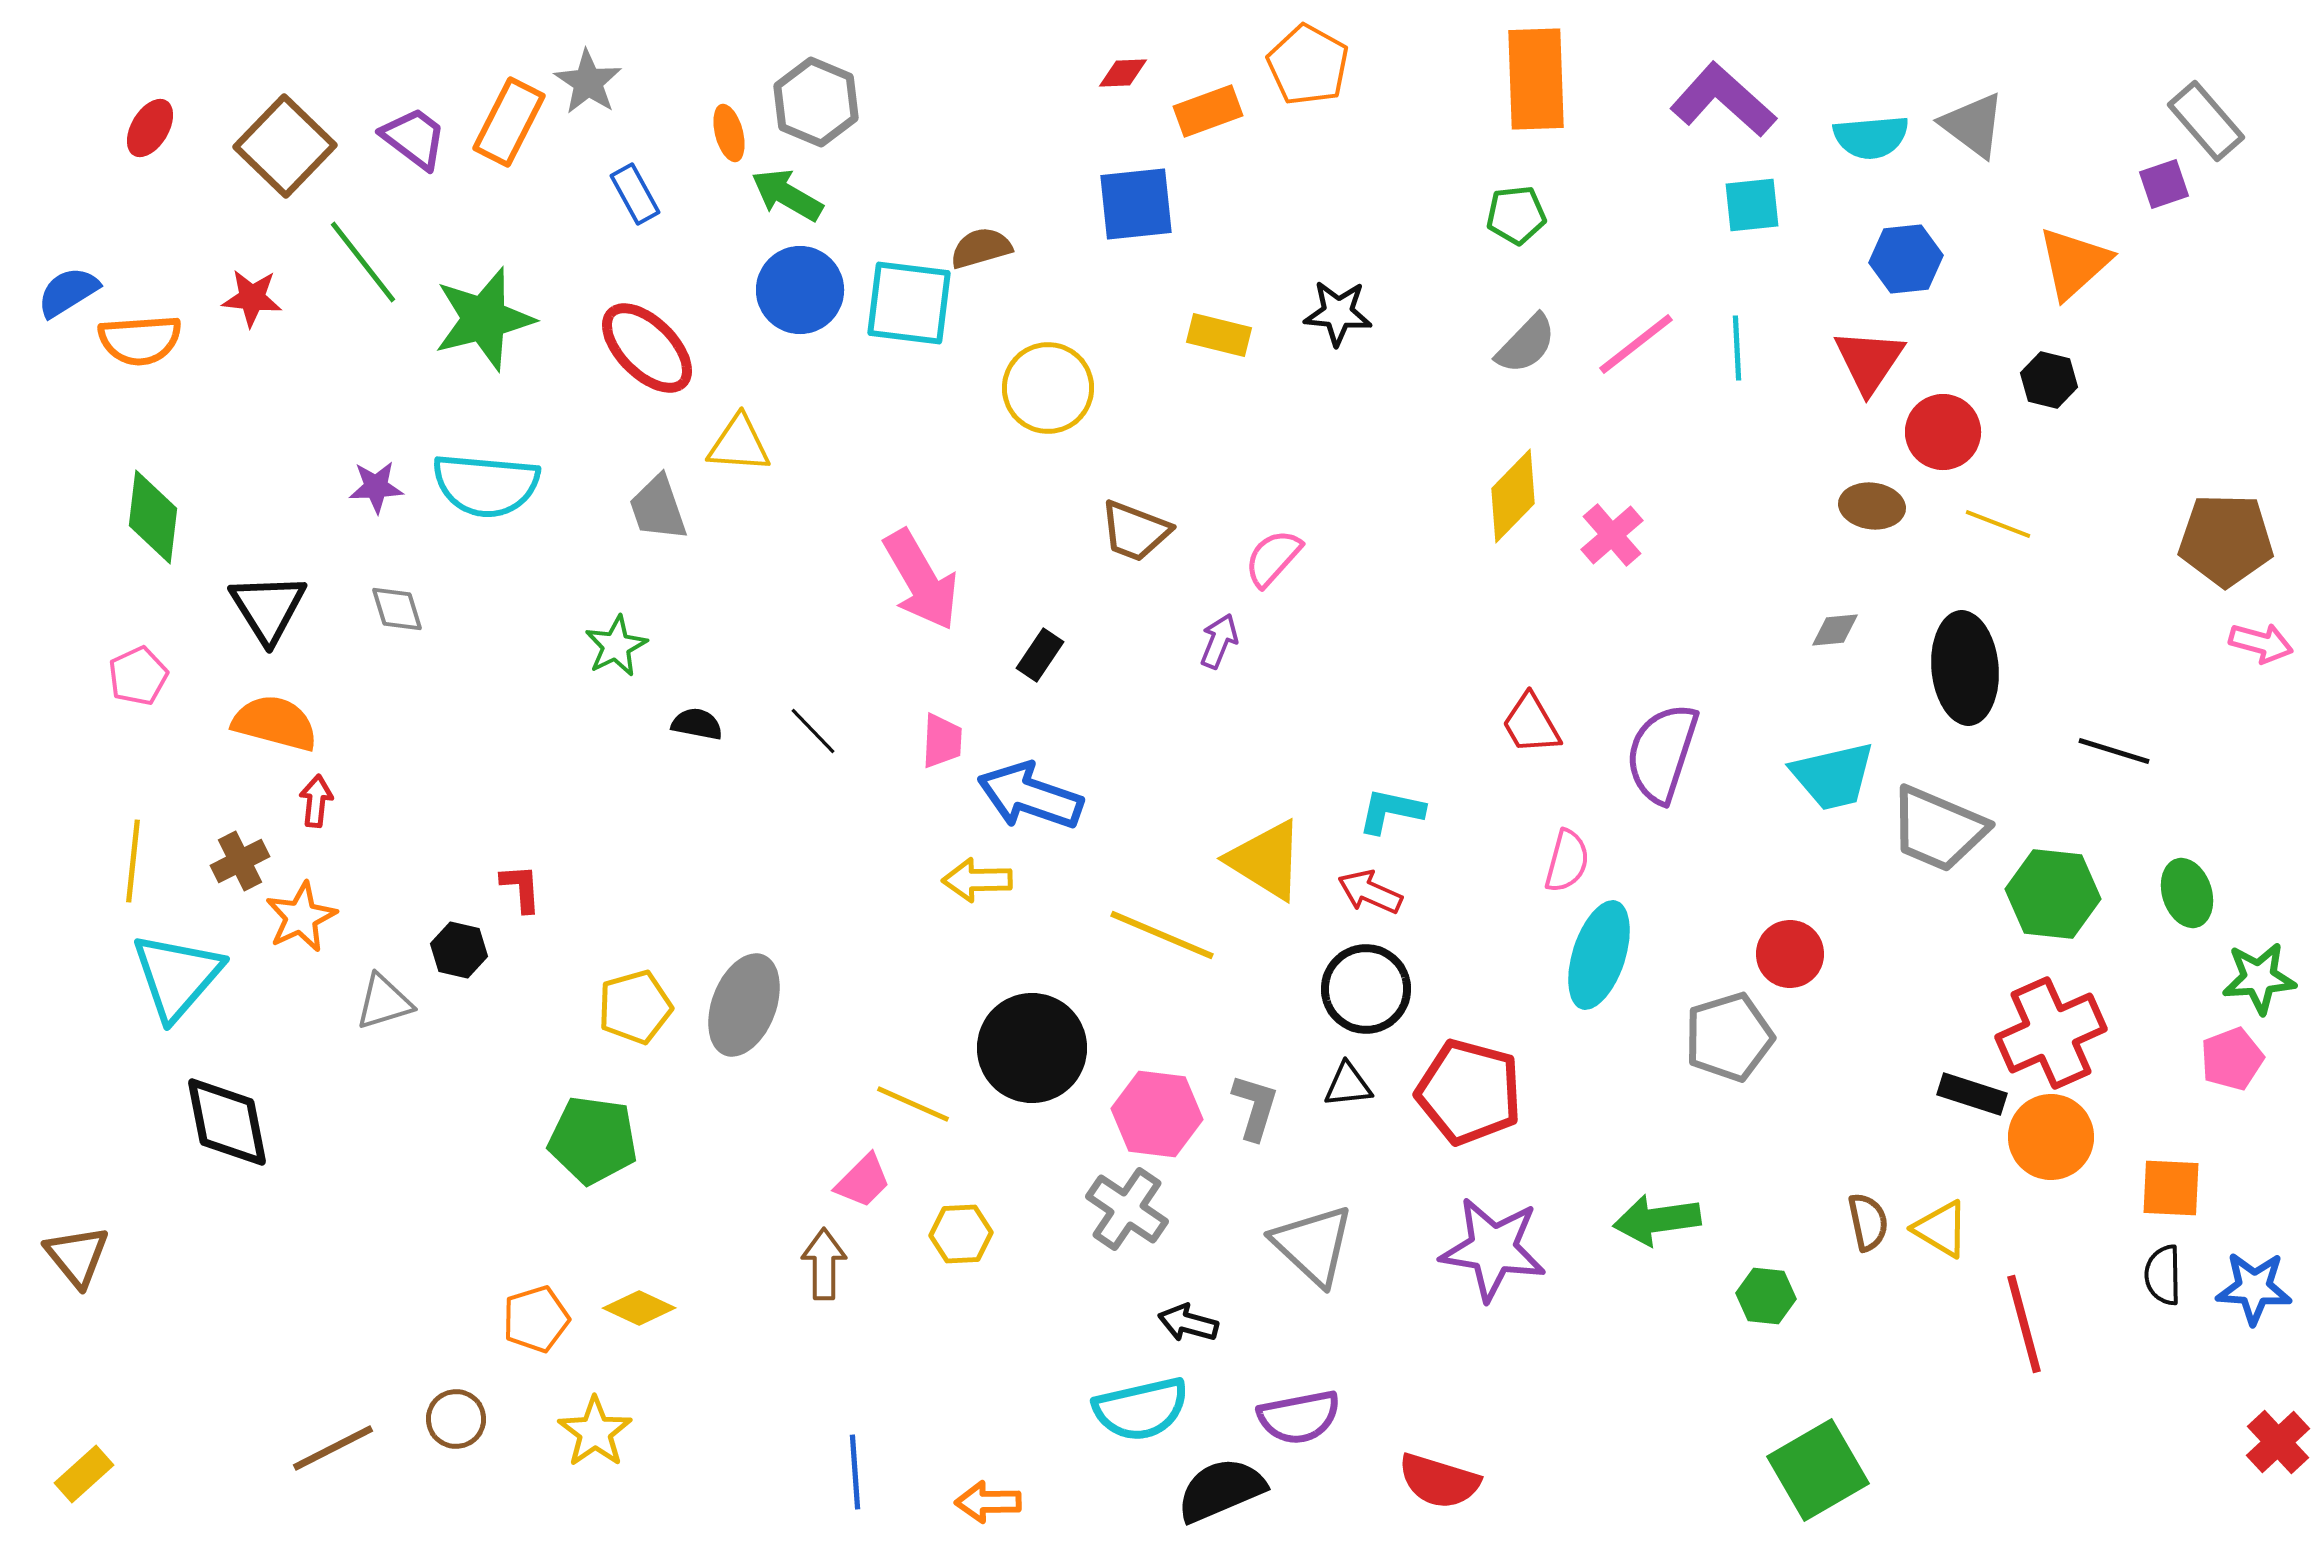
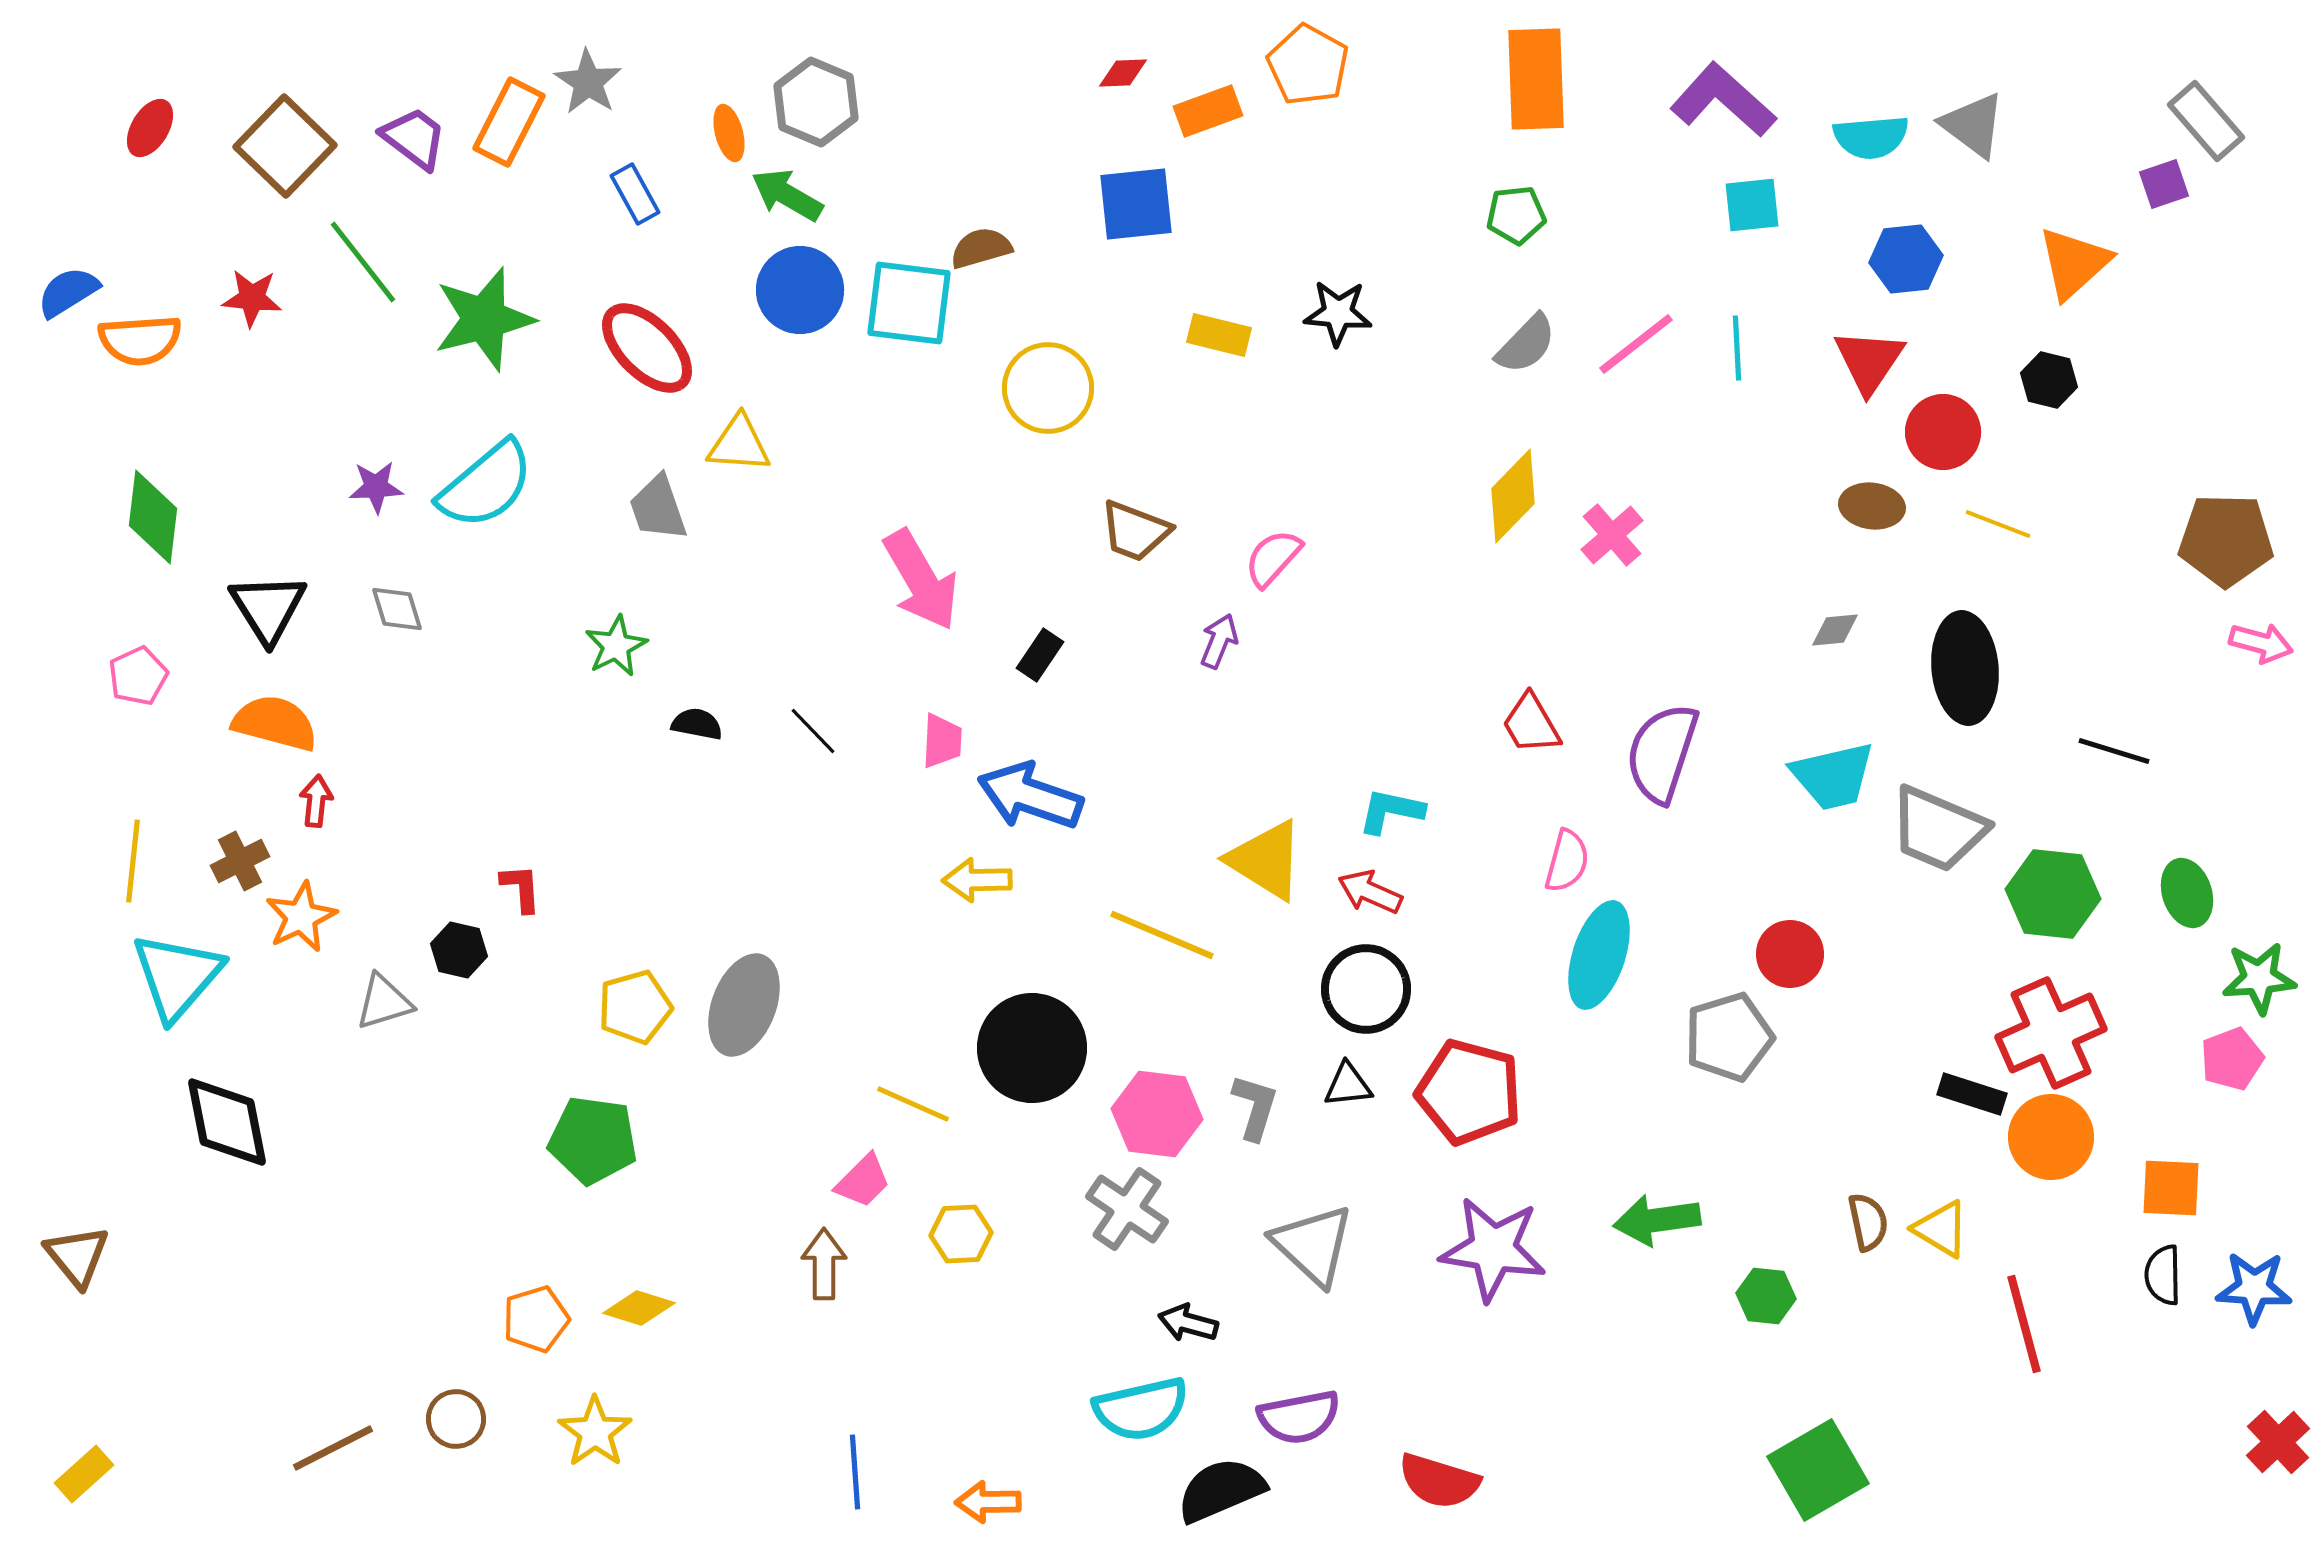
cyan semicircle at (486, 485): rotated 45 degrees counterclockwise
yellow diamond at (639, 1308): rotated 8 degrees counterclockwise
